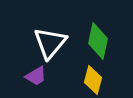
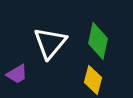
purple trapezoid: moved 19 px left, 2 px up
